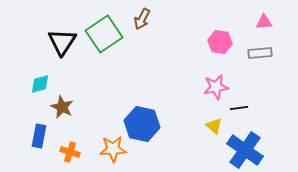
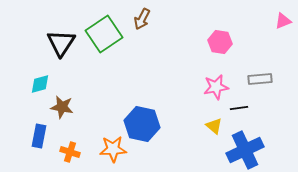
pink triangle: moved 19 px right, 1 px up; rotated 18 degrees counterclockwise
black triangle: moved 1 px left, 1 px down
gray rectangle: moved 26 px down
brown star: rotated 15 degrees counterclockwise
blue cross: rotated 30 degrees clockwise
